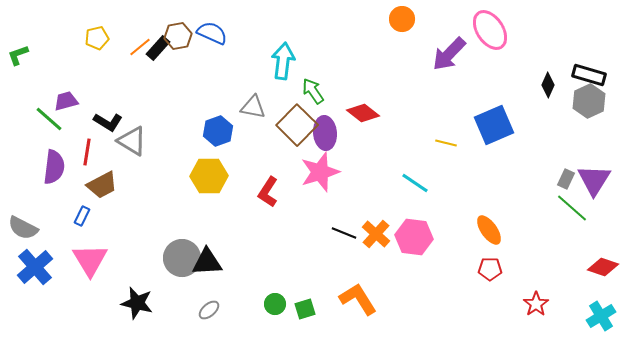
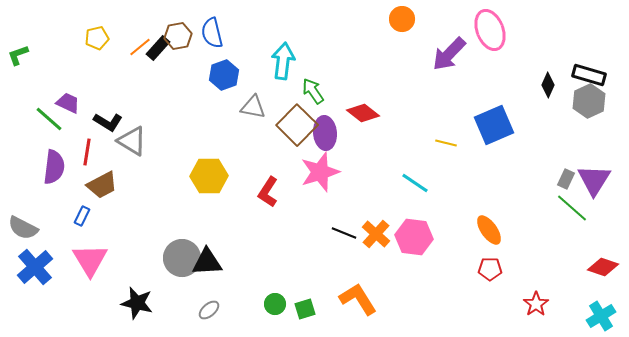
pink ellipse at (490, 30): rotated 12 degrees clockwise
blue semicircle at (212, 33): rotated 128 degrees counterclockwise
purple trapezoid at (66, 101): moved 2 px right, 2 px down; rotated 40 degrees clockwise
blue hexagon at (218, 131): moved 6 px right, 56 px up
